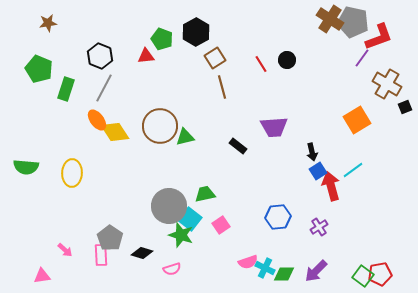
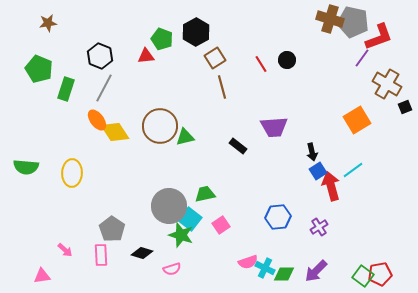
brown cross at (330, 19): rotated 16 degrees counterclockwise
gray pentagon at (110, 238): moved 2 px right, 9 px up
